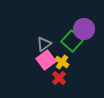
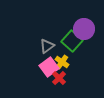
gray triangle: moved 3 px right, 2 px down
pink square: moved 3 px right, 7 px down
